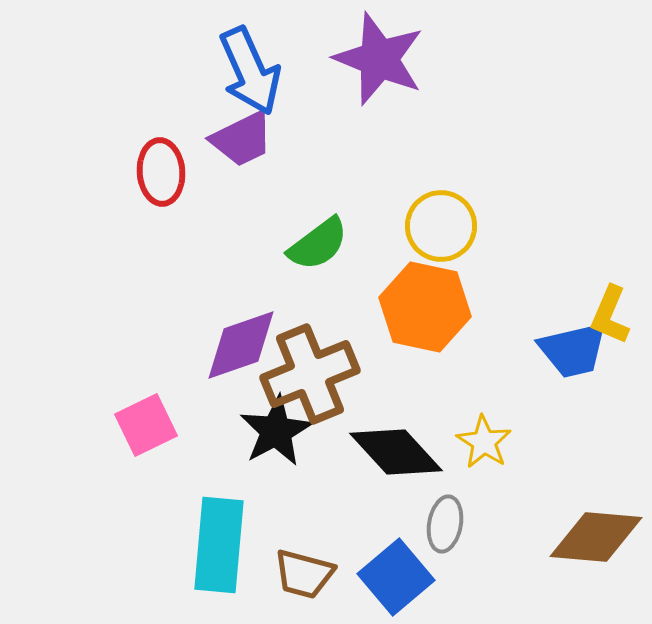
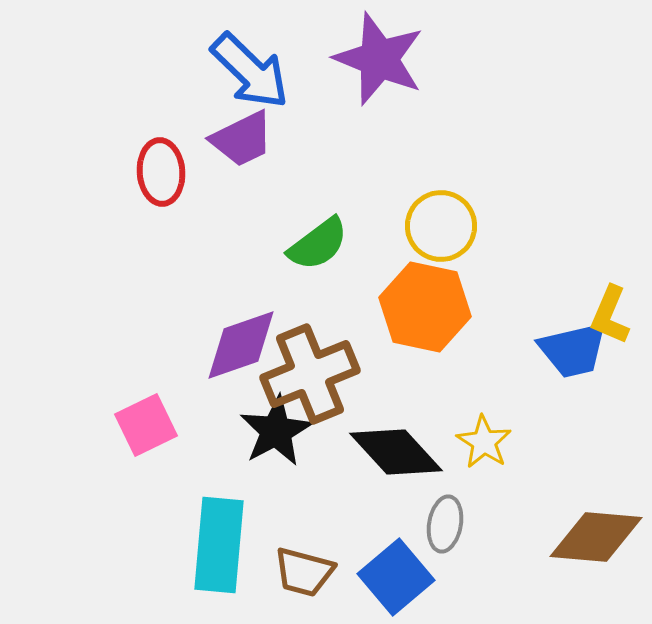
blue arrow: rotated 22 degrees counterclockwise
brown trapezoid: moved 2 px up
